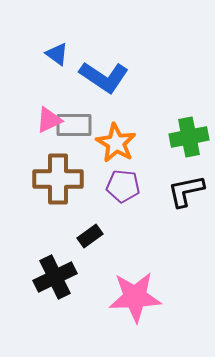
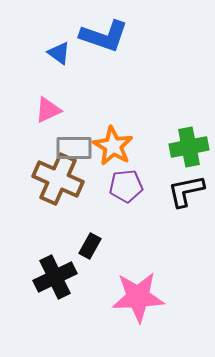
blue triangle: moved 2 px right, 1 px up
blue L-shape: moved 41 px up; rotated 15 degrees counterclockwise
pink triangle: moved 1 px left, 10 px up
gray rectangle: moved 23 px down
green cross: moved 10 px down
orange star: moved 3 px left, 3 px down
brown cross: rotated 24 degrees clockwise
purple pentagon: moved 3 px right; rotated 12 degrees counterclockwise
black rectangle: moved 10 px down; rotated 25 degrees counterclockwise
pink star: moved 3 px right
